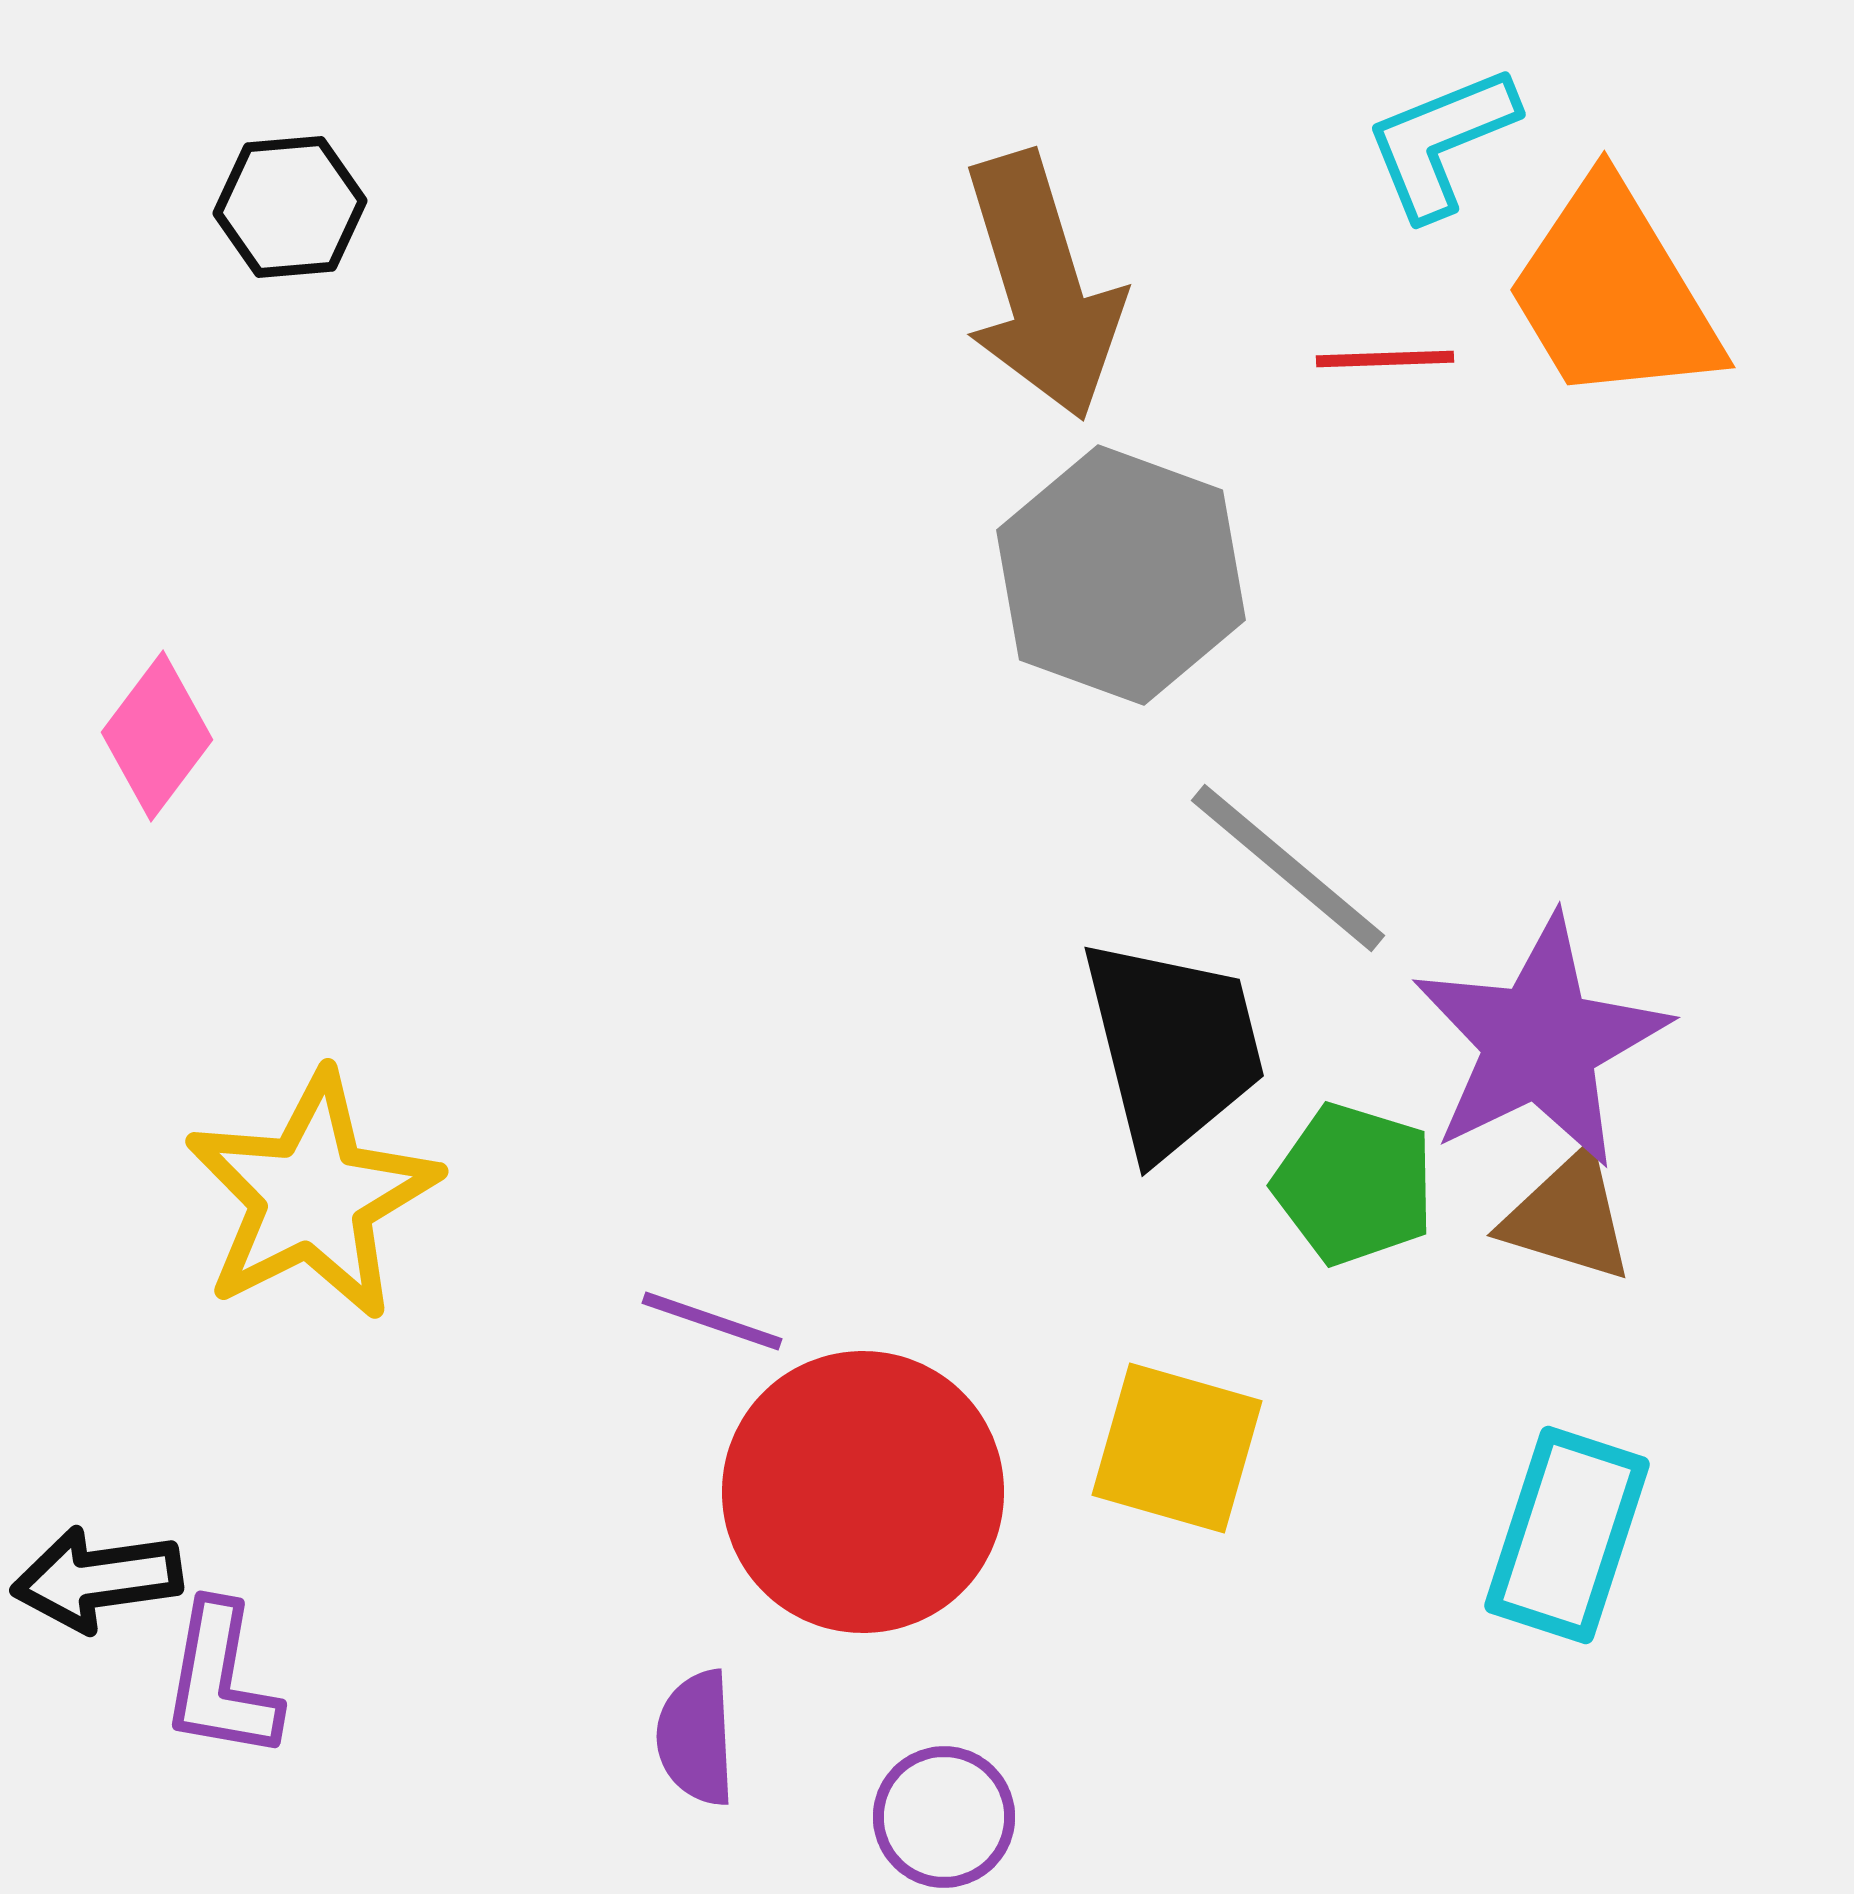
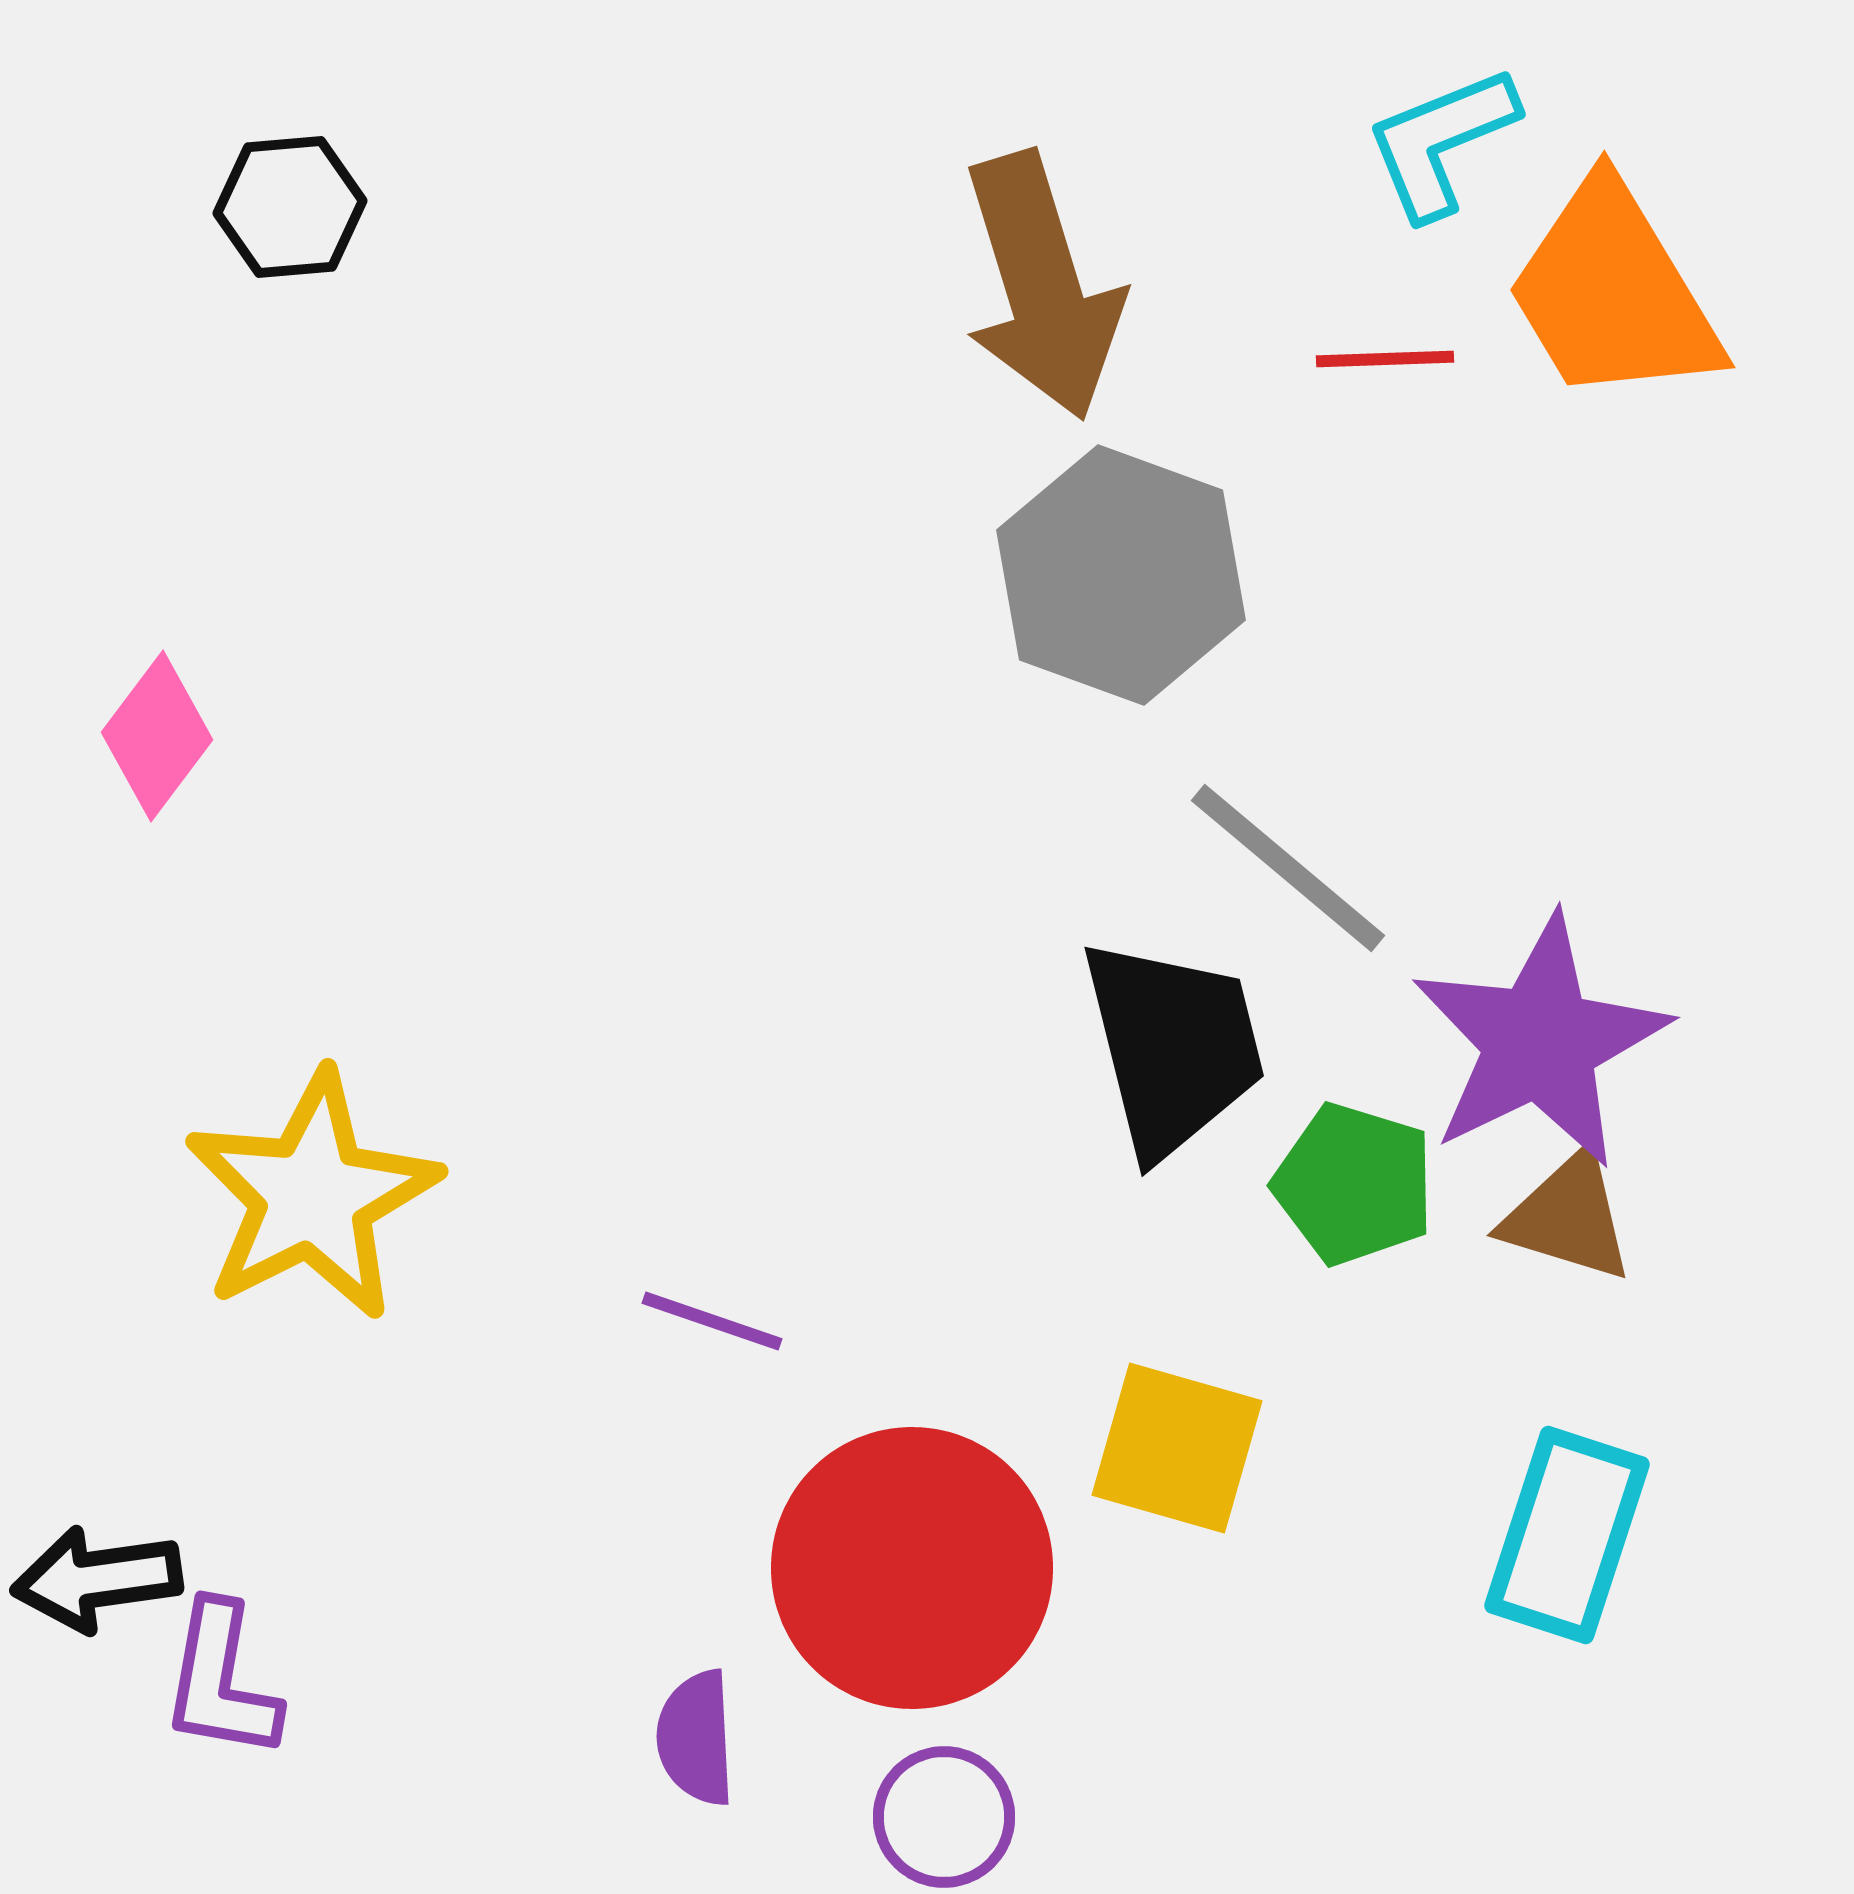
red circle: moved 49 px right, 76 px down
